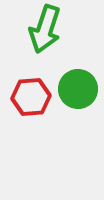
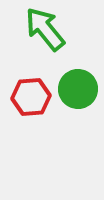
green arrow: rotated 123 degrees clockwise
